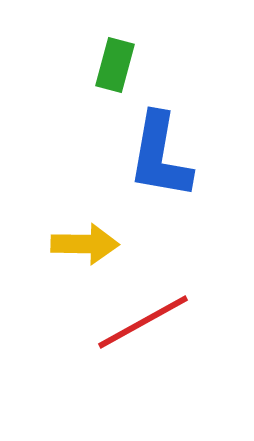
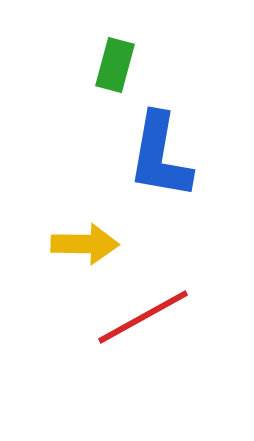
red line: moved 5 px up
